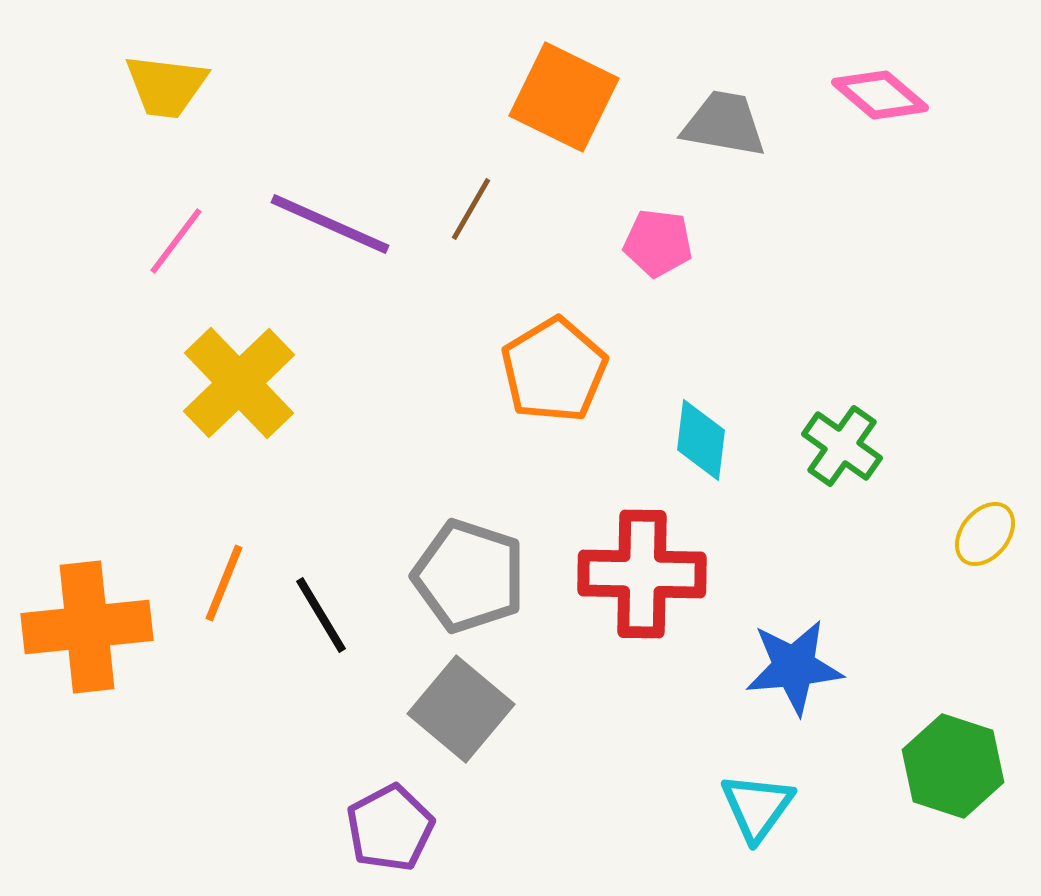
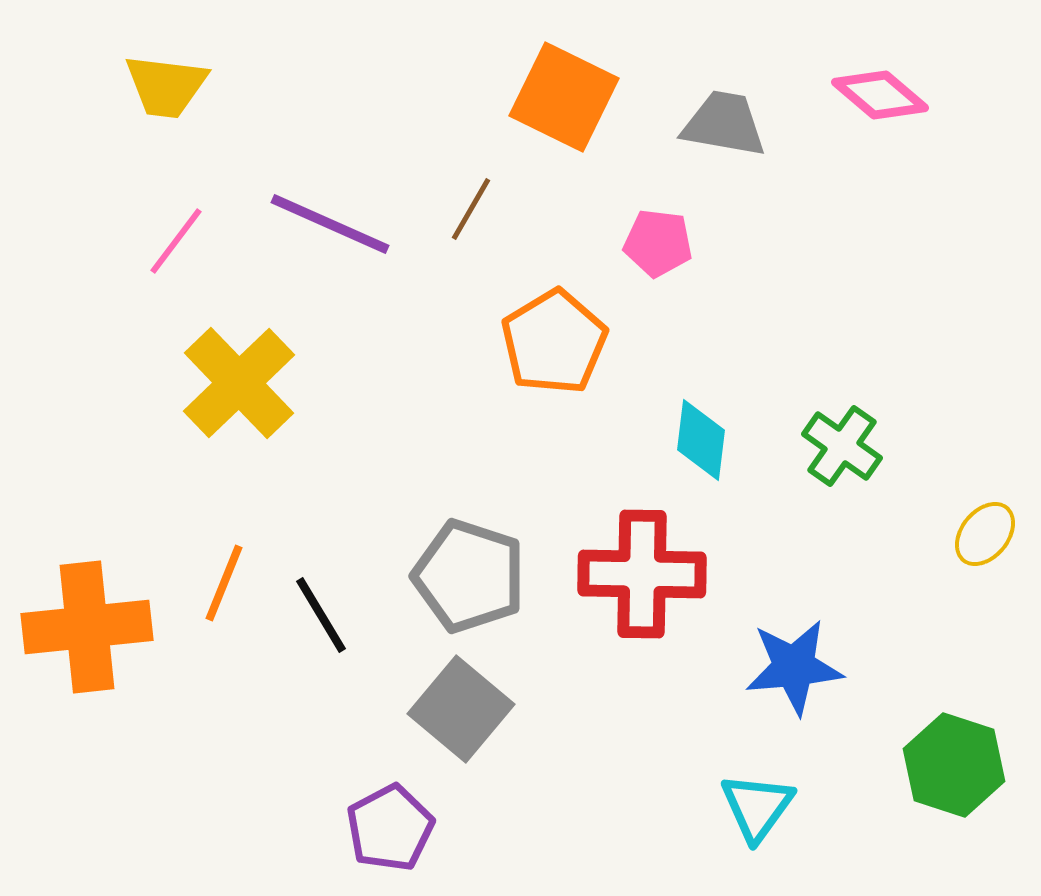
orange pentagon: moved 28 px up
green hexagon: moved 1 px right, 1 px up
